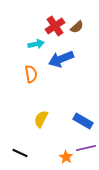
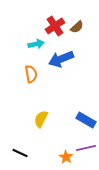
blue rectangle: moved 3 px right, 1 px up
